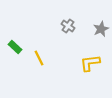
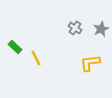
gray cross: moved 7 px right, 2 px down
yellow line: moved 3 px left
